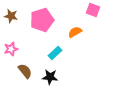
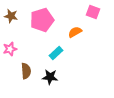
pink square: moved 2 px down
pink star: moved 1 px left
cyan rectangle: moved 1 px right
brown semicircle: moved 1 px right; rotated 35 degrees clockwise
